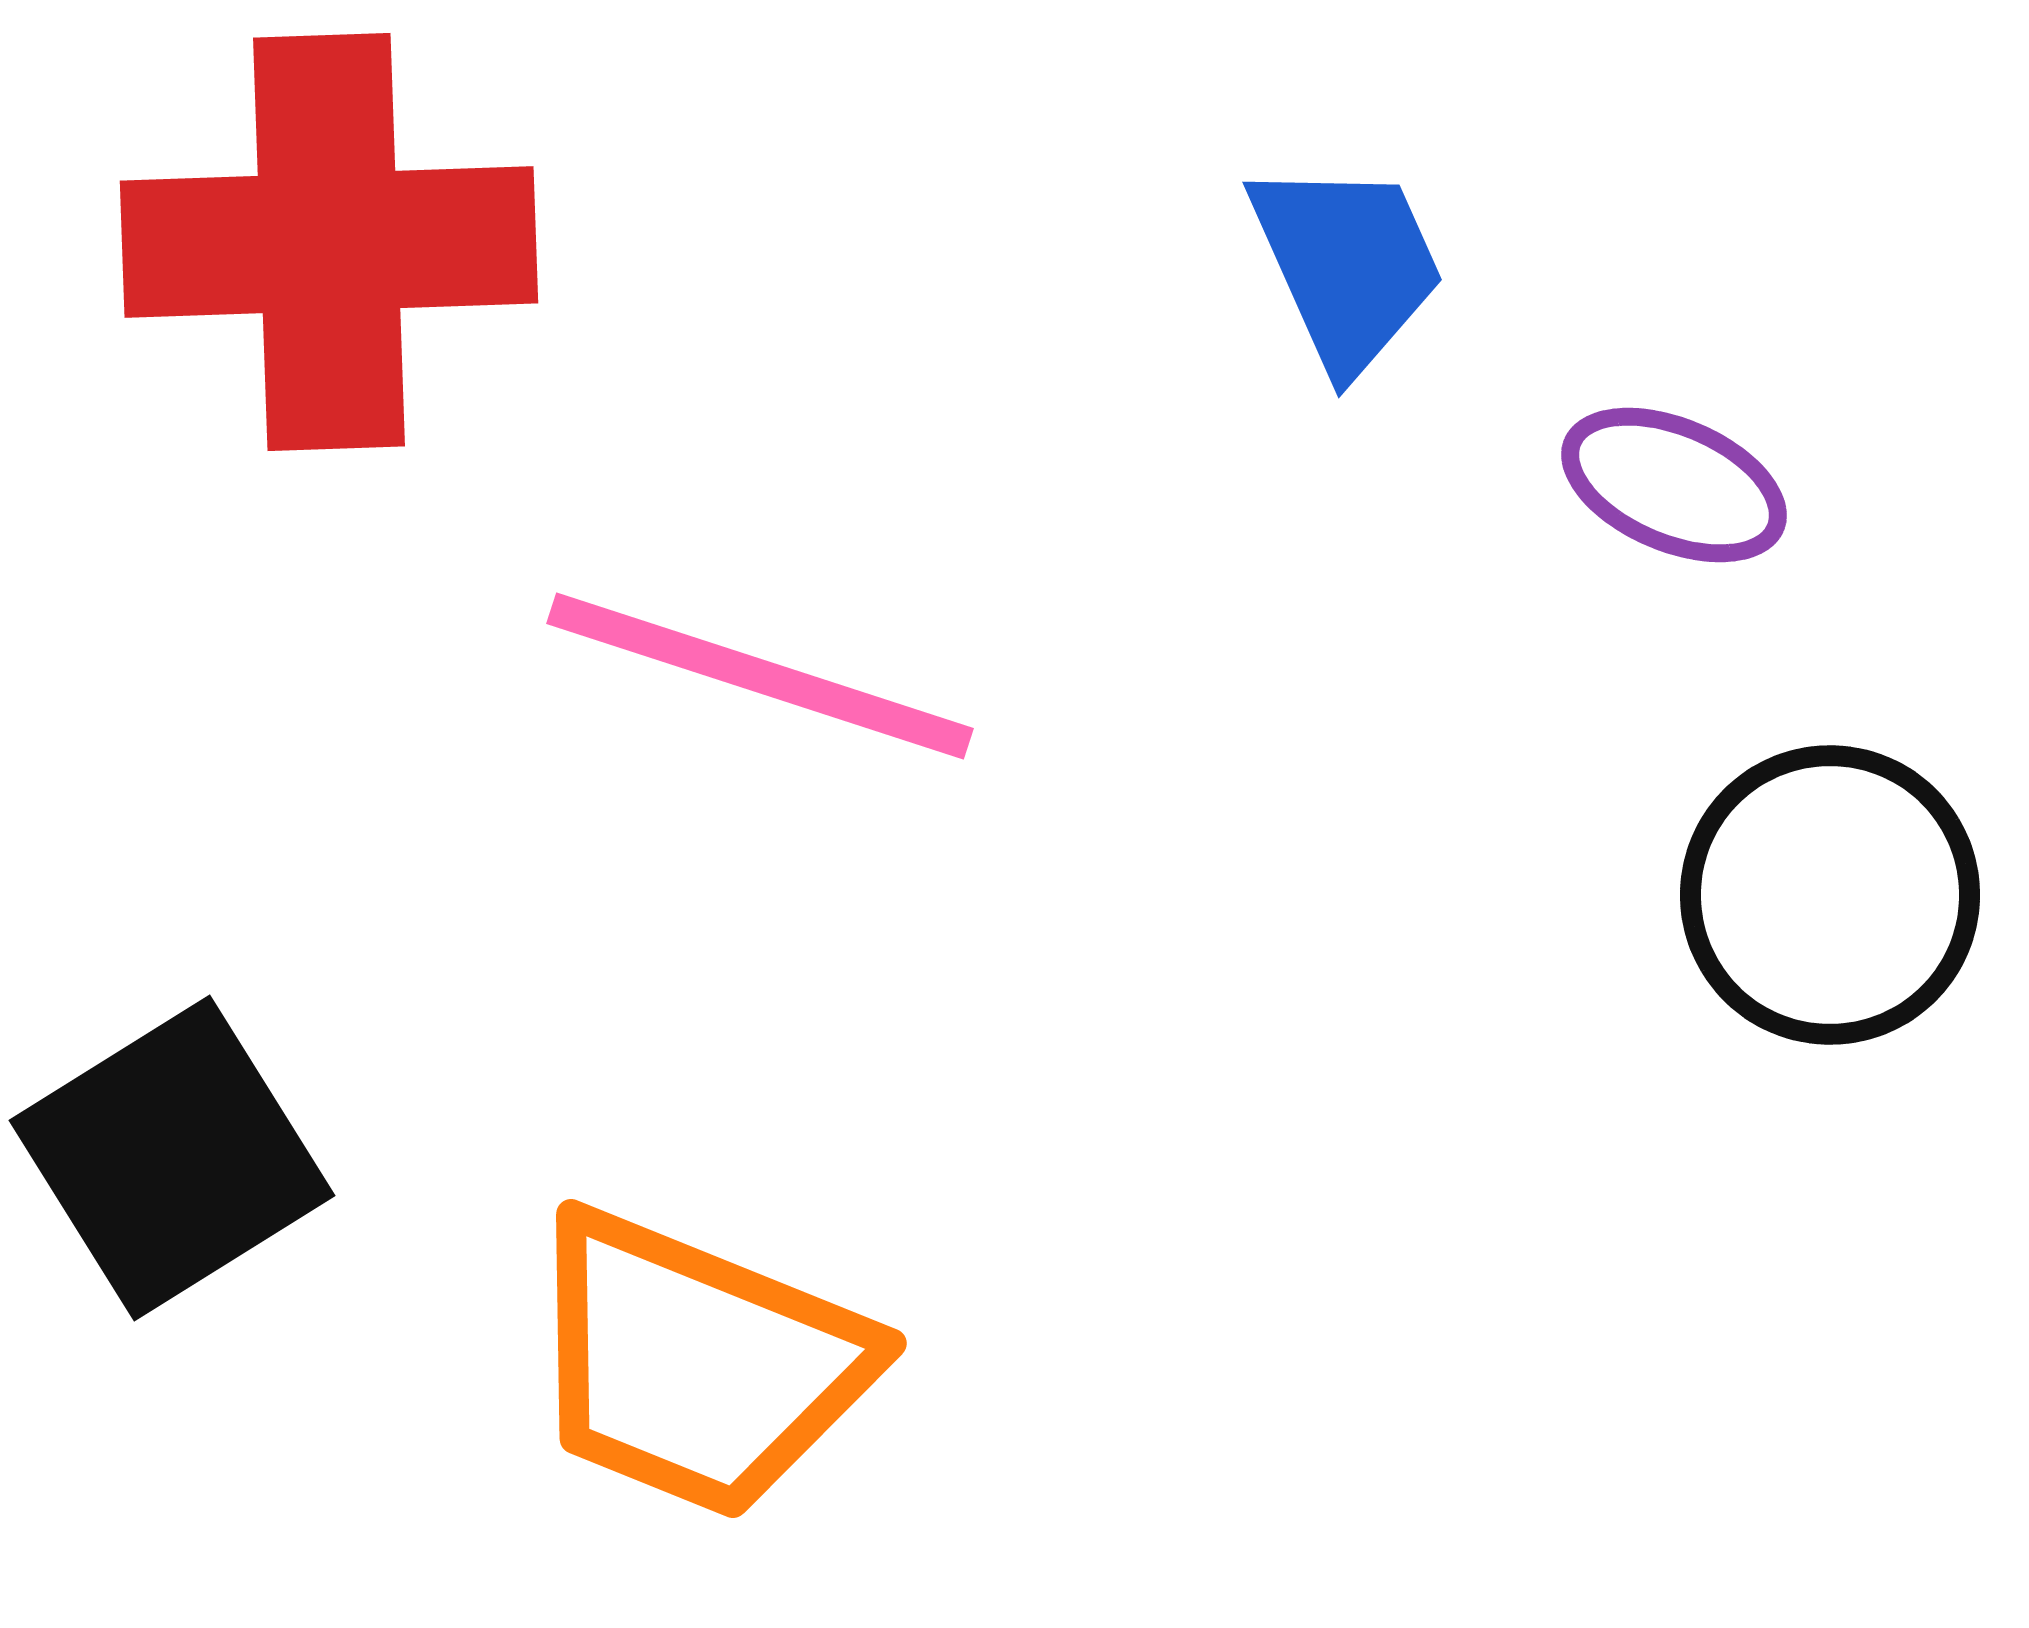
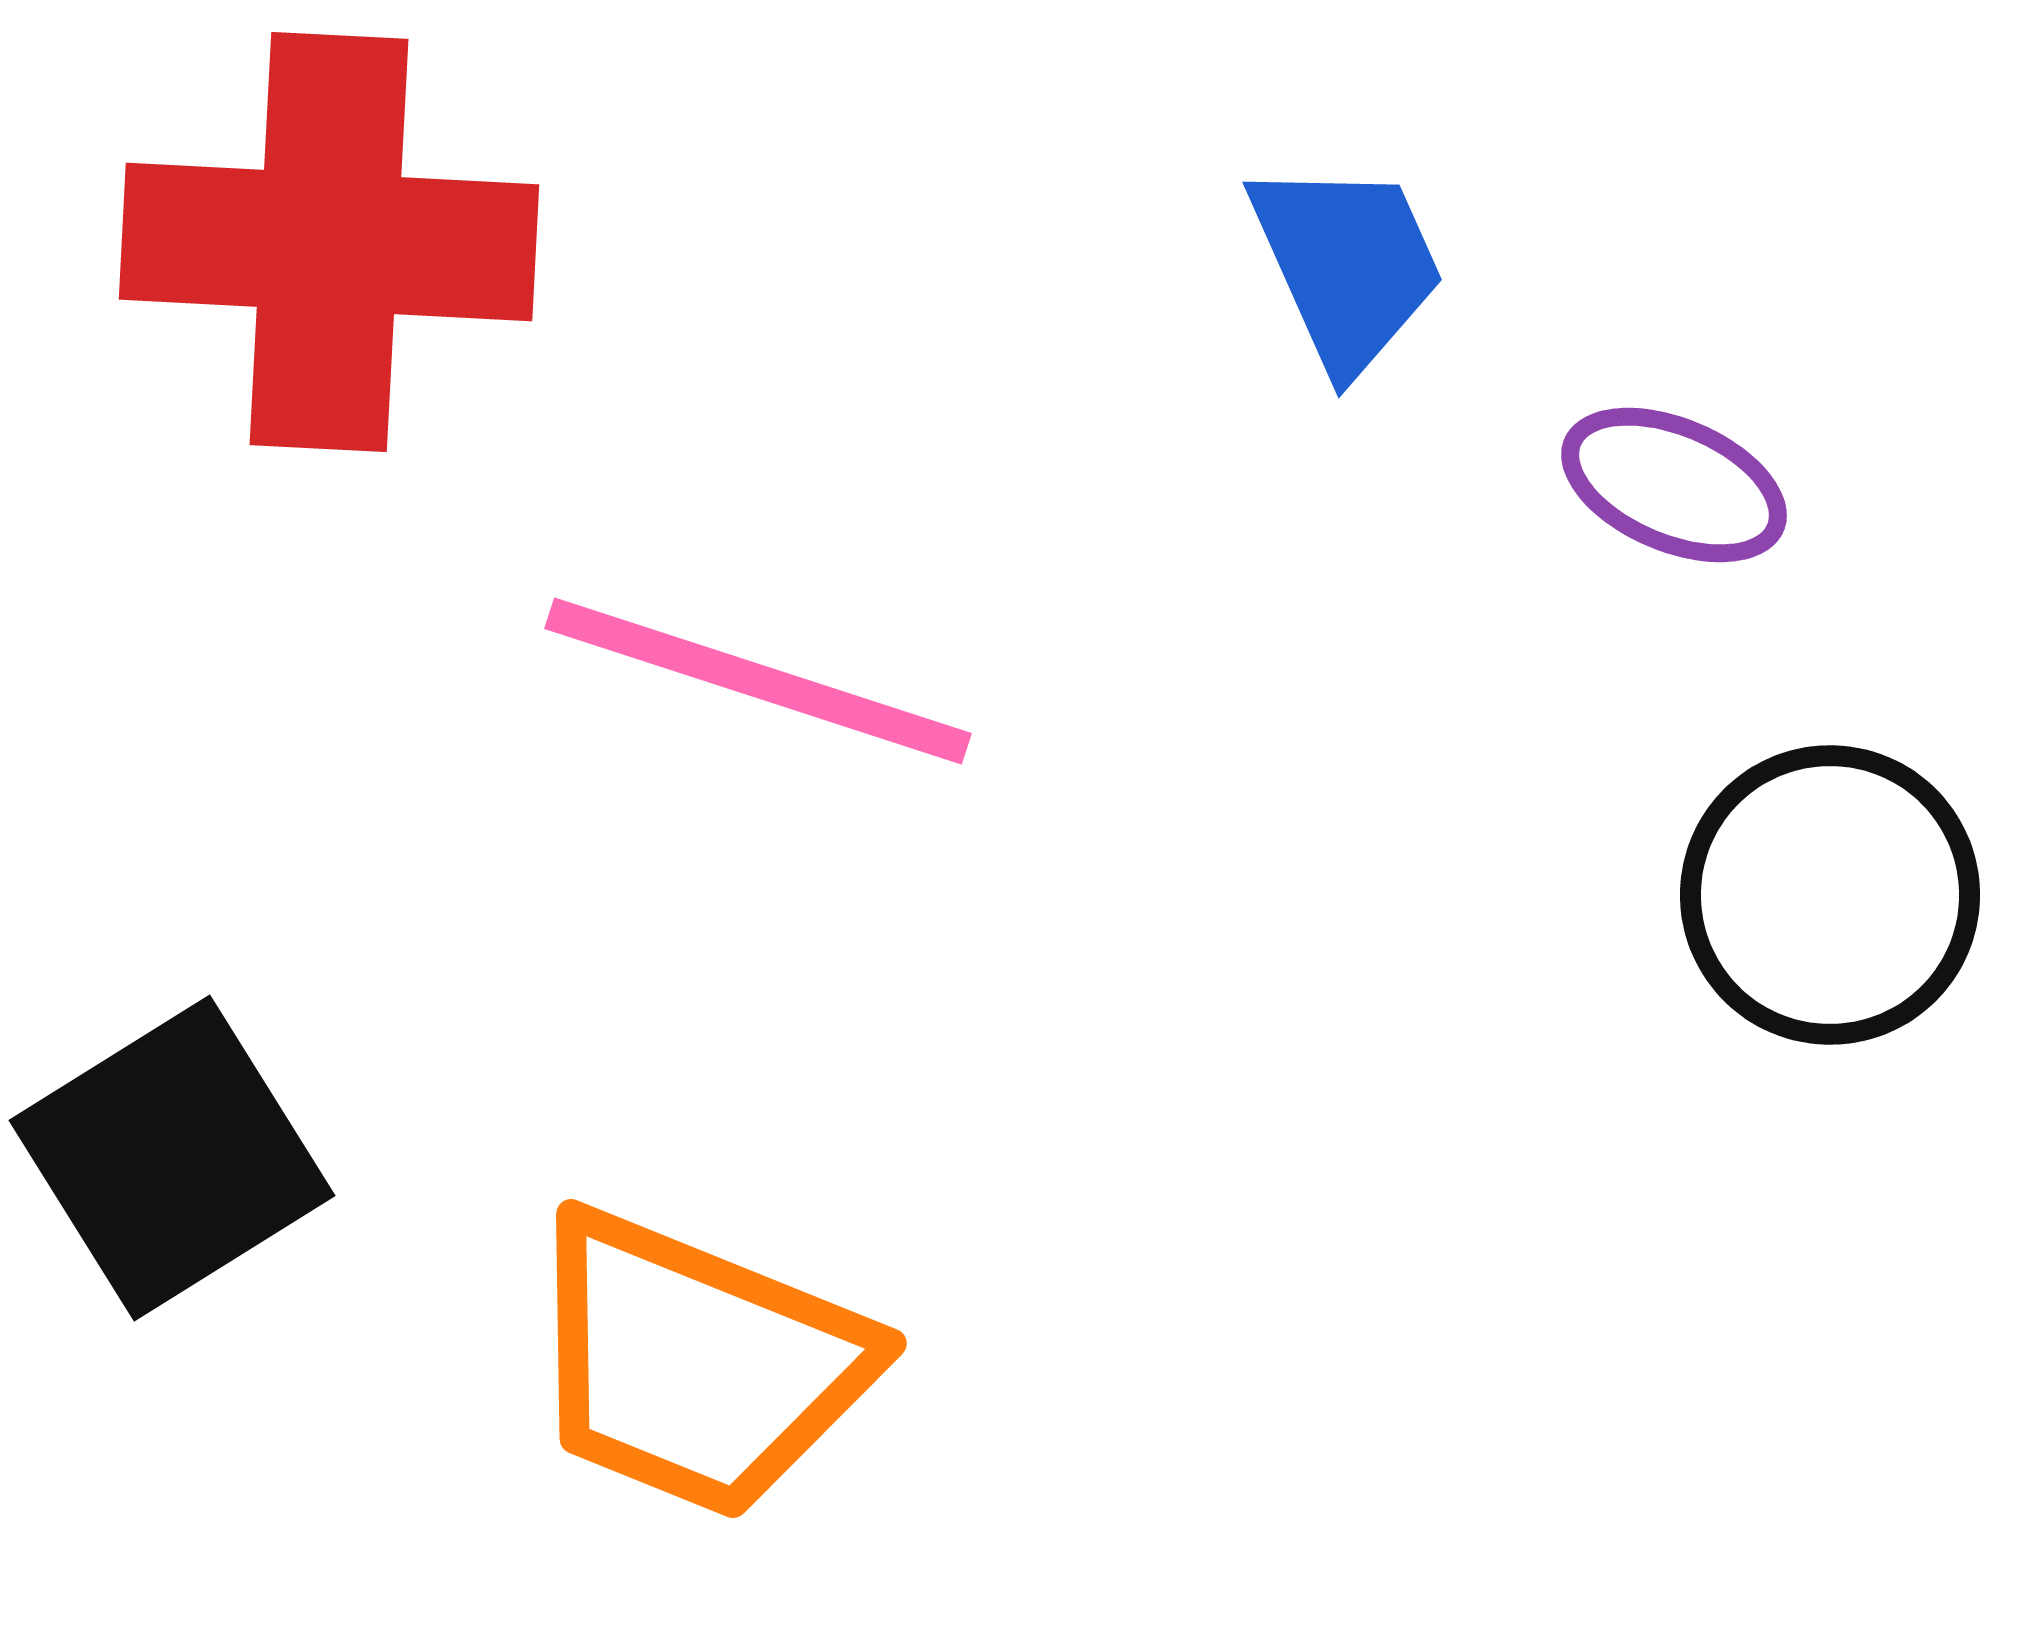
red cross: rotated 5 degrees clockwise
pink line: moved 2 px left, 5 px down
